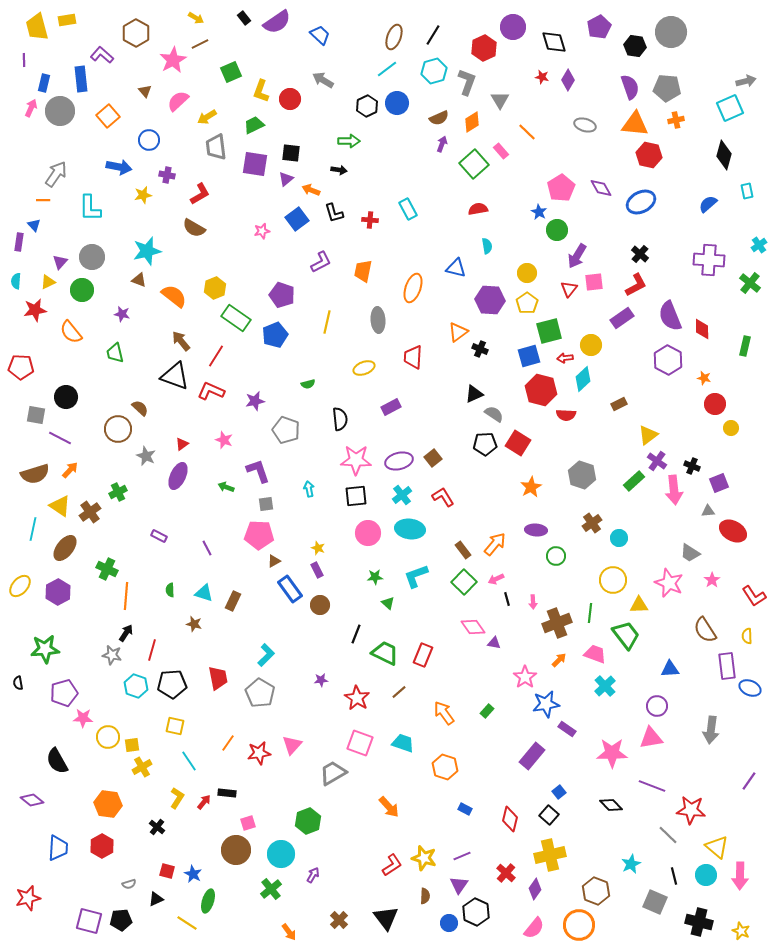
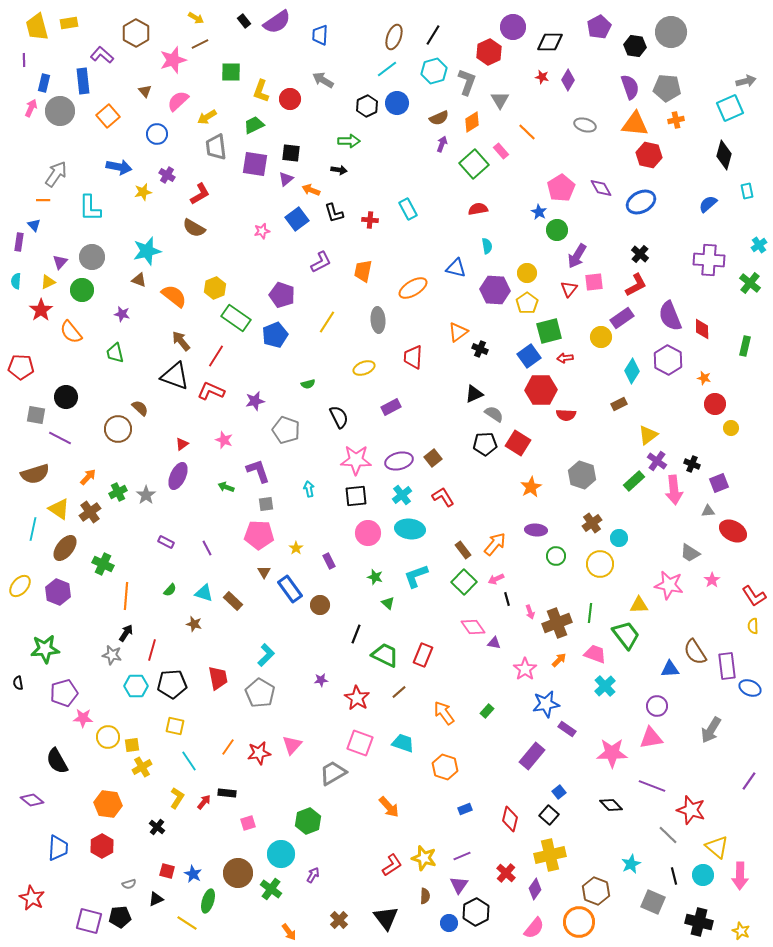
black rectangle at (244, 18): moved 3 px down
yellow rectangle at (67, 20): moved 2 px right, 3 px down
blue trapezoid at (320, 35): rotated 130 degrees counterclockwise
black diamond at (554, 42): moved 4 px left; rotated 72 degrees counterclockwise
red hexagon at (484, 48): moved 5 px right, 4 px down
pink star at (173, 60): rotated 12 degrees clockwise
green square at (231, 72): rotated 25 degrees clockwise
blue rectangle at (81, 79): moved 2 px right, 2 px down
blue circle at (149, 140): moved 8 px right, 6 px up
purple cross at (167, 175): rotated 21 degrees clockwise
yellow star at (143, 195): moved 3 px up
orange ellipse at (413, 288): rotated 40 degrees clockwise
purple hexagon at (490, 300): moved 5 px right, 10 px up
red star at (35, 310): moved 6 px right; rotated 25 degrees counterclockwise
yellow line at (327, 322): rotated 20 degrees clockwise
yellow circle at (591, 345): moved 10 px right, 8 px up
blue square at (529, 356): rotated 20 degrees counterclockwise
cyan diamond at (583, 379): moved 49 px right, 8 px up; rotated 15 degrees counterclockwise
red hexagon at (541, 390): rotated 16 degrees counterclockwise
black semicircle at (340, 419): moved 1 px left, 2 px up; rotated 20 degrees counterclockwise
gray star at (146, 456): moved 39 px down; rotated 12 degrees clockwise
black cross at (692, 466): moved 2 px up
orange arrow at (70, 470): moved 18 px right, 7 px down
yellow triangle at (60, 506): moved 1 px left, 3 px down
purple rectangle at (159, 536): moved 7 px right, 6 px down
yellow star at (318, 548): moved 22 px left; rotated 16 degrees clockwise
brown triangle at (274, 561): moved 10 px left, 11 px down; rotated 32 degrees counterclockwise
green cross at (107, 569): moved 4 px left, 5 px up
purple rectangle at (317, 570): moved 12 px right, 9 px up
green star at (375, 577): rotated 21 degrees clockwise
yellow circle at (613, 580): moved 13 px left, 16 px up
pink star at (669, 583): moved 2 px down; rotated 12 degrees counterclockwise
green semicircle at (170, 590): rotated 136 degrees counterclockwise
purple hexagon at (58, 592): rotated 10 degrees counterclockwise
brown rectangle at (233, 601): rotated 72 degrees counterclockwise
pink arrow at (533, 602): moved 3 px left, 10 px down; rotated 16 degrees counterclockwise
brown semicircle at (705, 630): moved 10 px left, 22 px down
yellow semicircle at (747, 636): moved 6 px right, 10 px up
green trapezoid at (385, 653): moved 2 px down
pink star at (525, 677): moved 8 px up
cyan hexagon at (136, 686): rotated 20 degrees counterclockwise
gray arrow at (711, 730): rotated 24 degrees clockwise
orange line at (228, 743): moved 4 px down
blue rectangle at (465, 809): rotated 48 degrees counterclockwise
red star at (691, 810): rotated 12 degrees clockwise
brown circle at (236, 850): moved 2 px right, 23 px down
cyan circle at (706, 875): moved 3 px left
green cross at (271, 889): rotated 15 degrees counterclockwise
red star at (28, 898): moved 4 px right; rotated 30 degrees counterclockwise
gray square at (655, 902): moved 2 px left
black hexagon at (476, 912): rotated 8 degrees clockwise
black pentagon at (121, 920): moved 1 px left, 3 px up
orange circle at (579, 925): moved 3 px up
